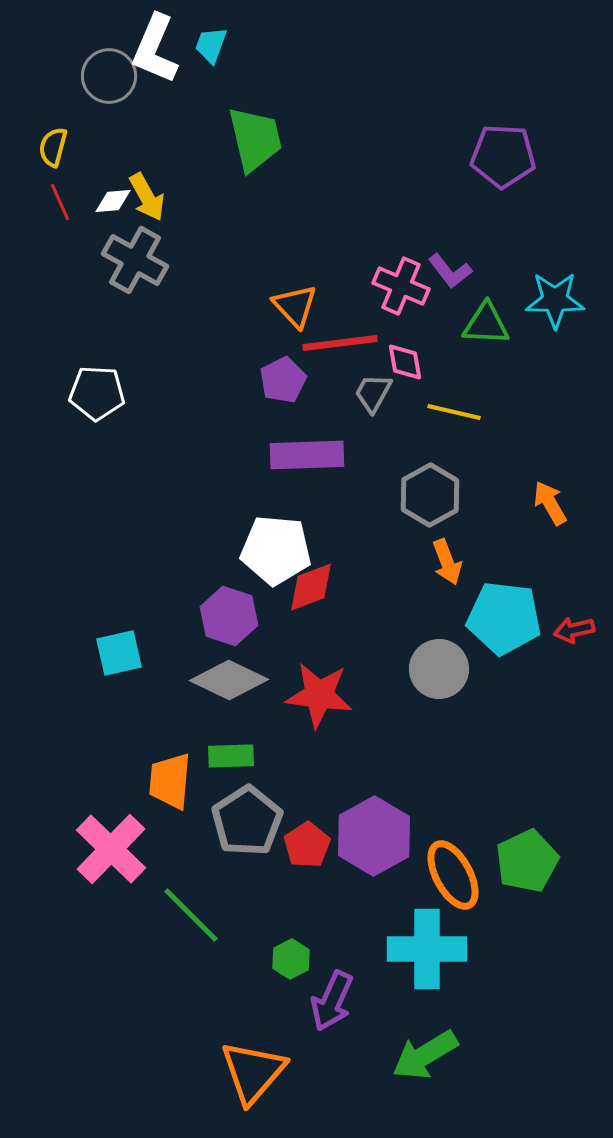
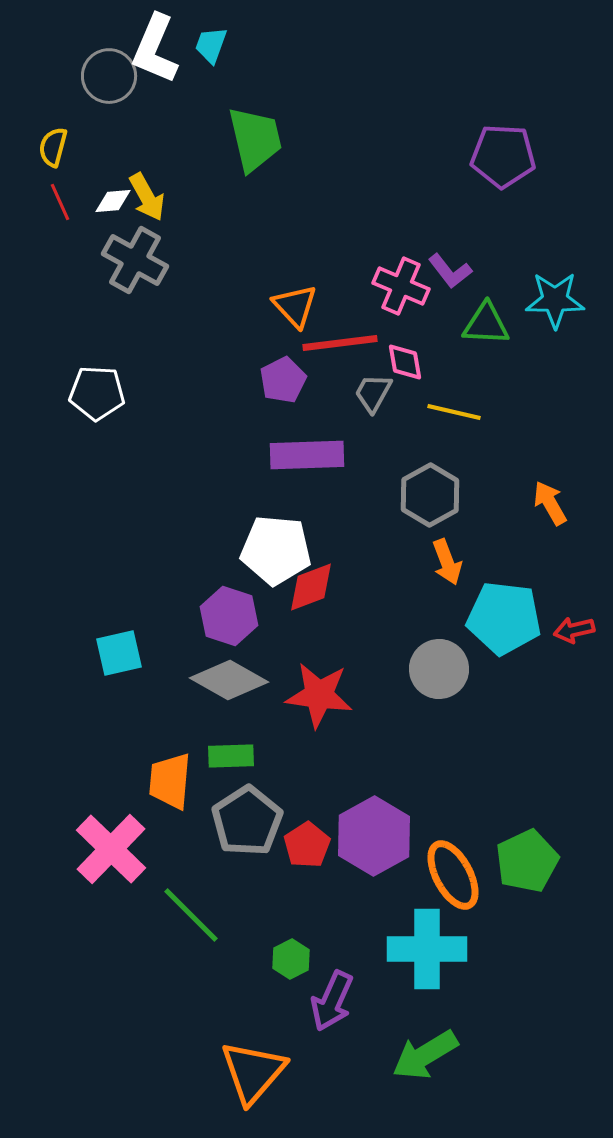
gray diamond at (229, 680): rotated 4 degrees clockwise
